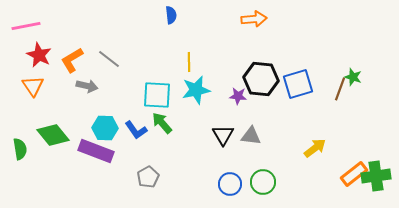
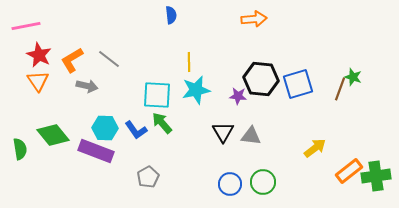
orange triangle: moved 5 px right, 5 px up
black triangle: moved 3 px up
orange rectangle: moved 5 px left, 3 px up
